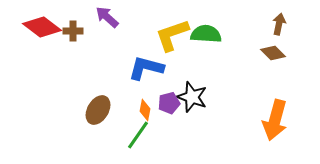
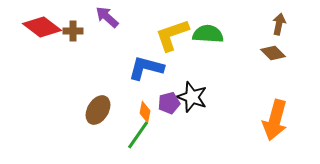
green semicircle: moved 2 px right
orange diamond: moved 2 px down
